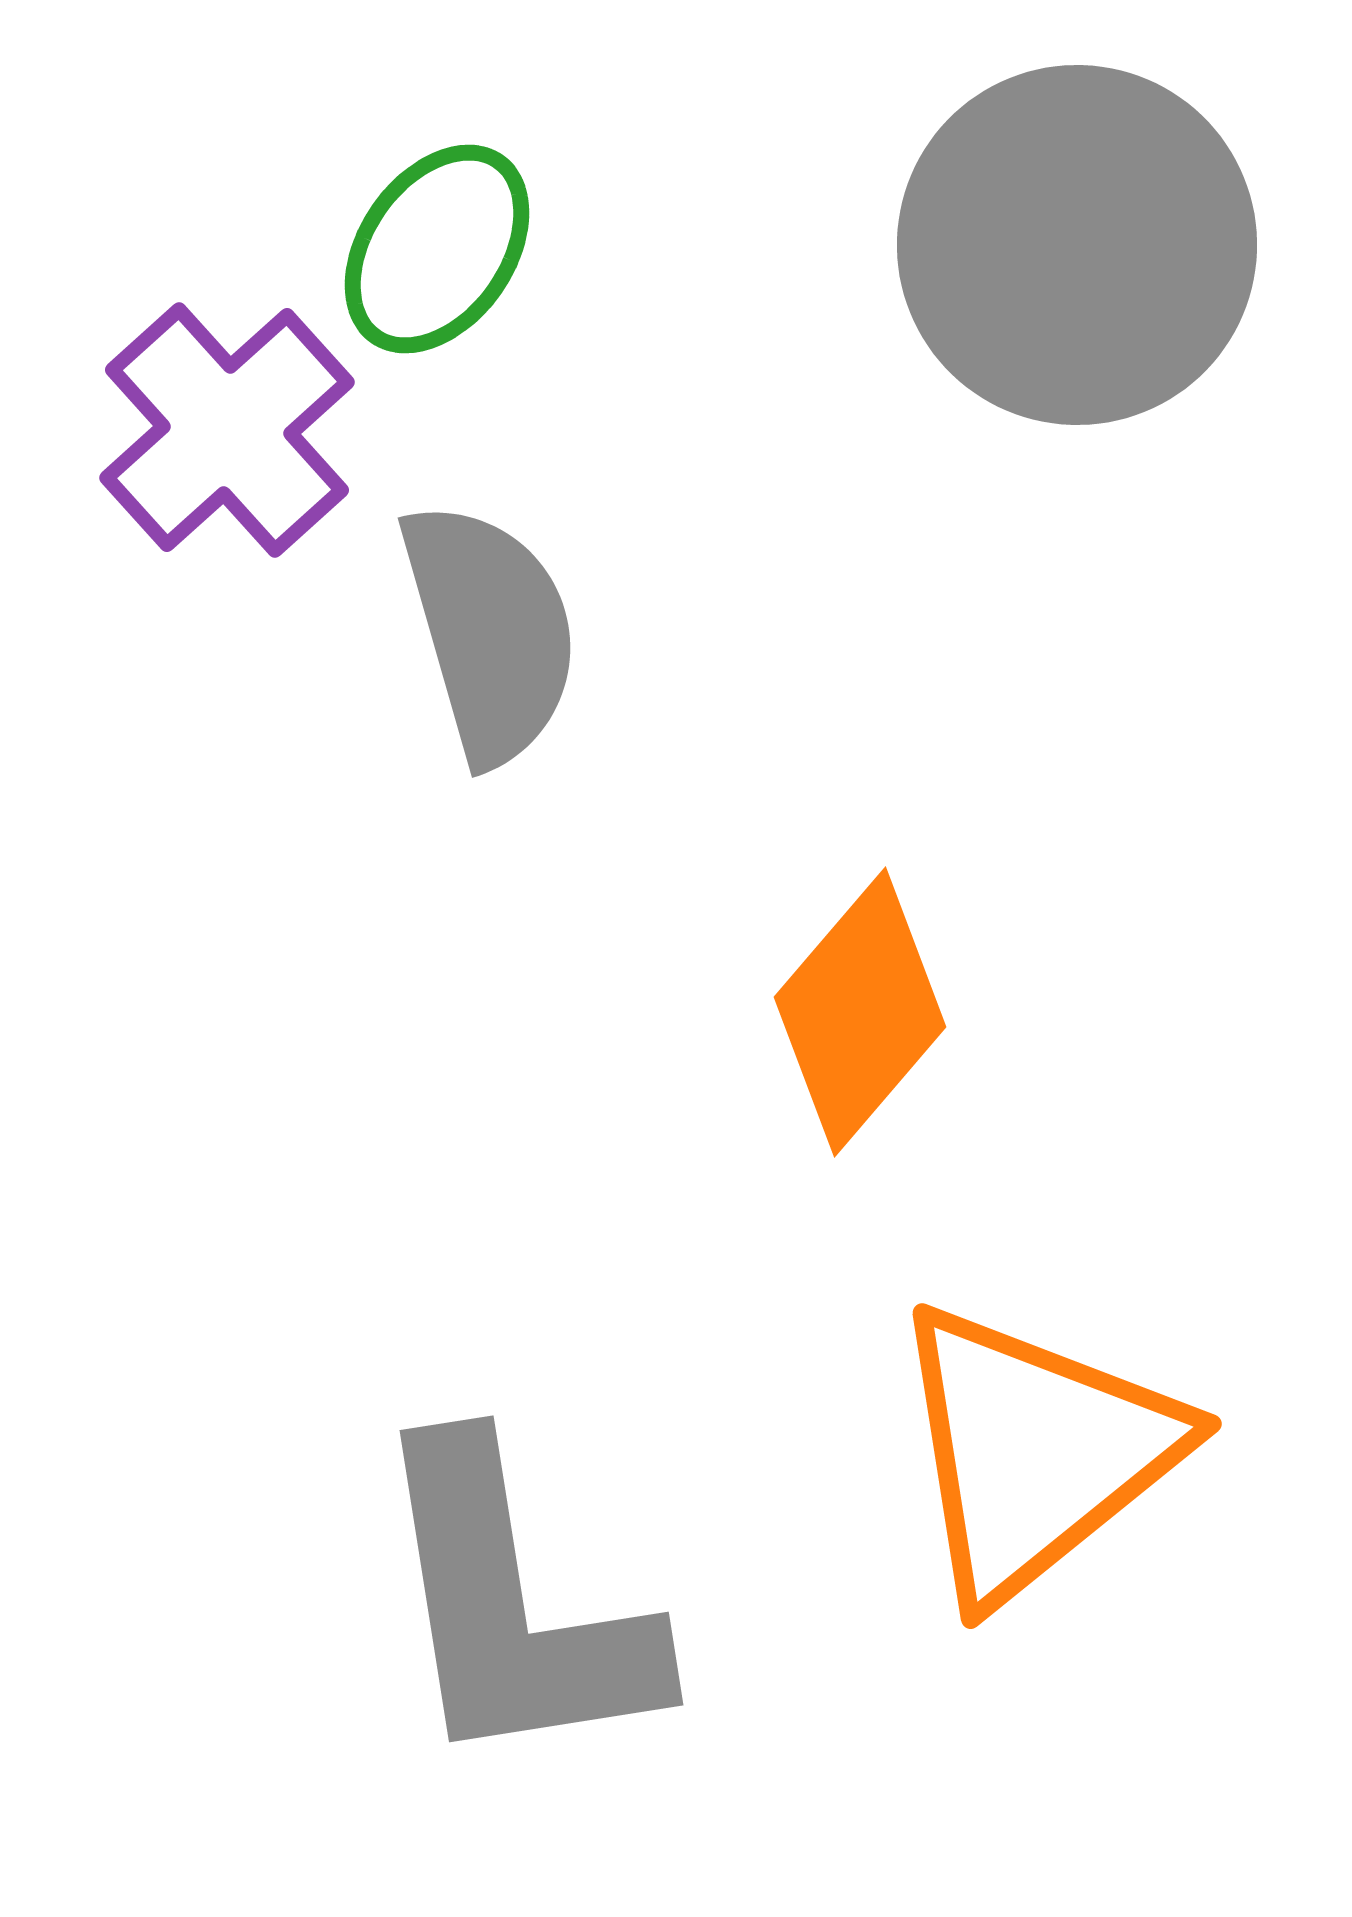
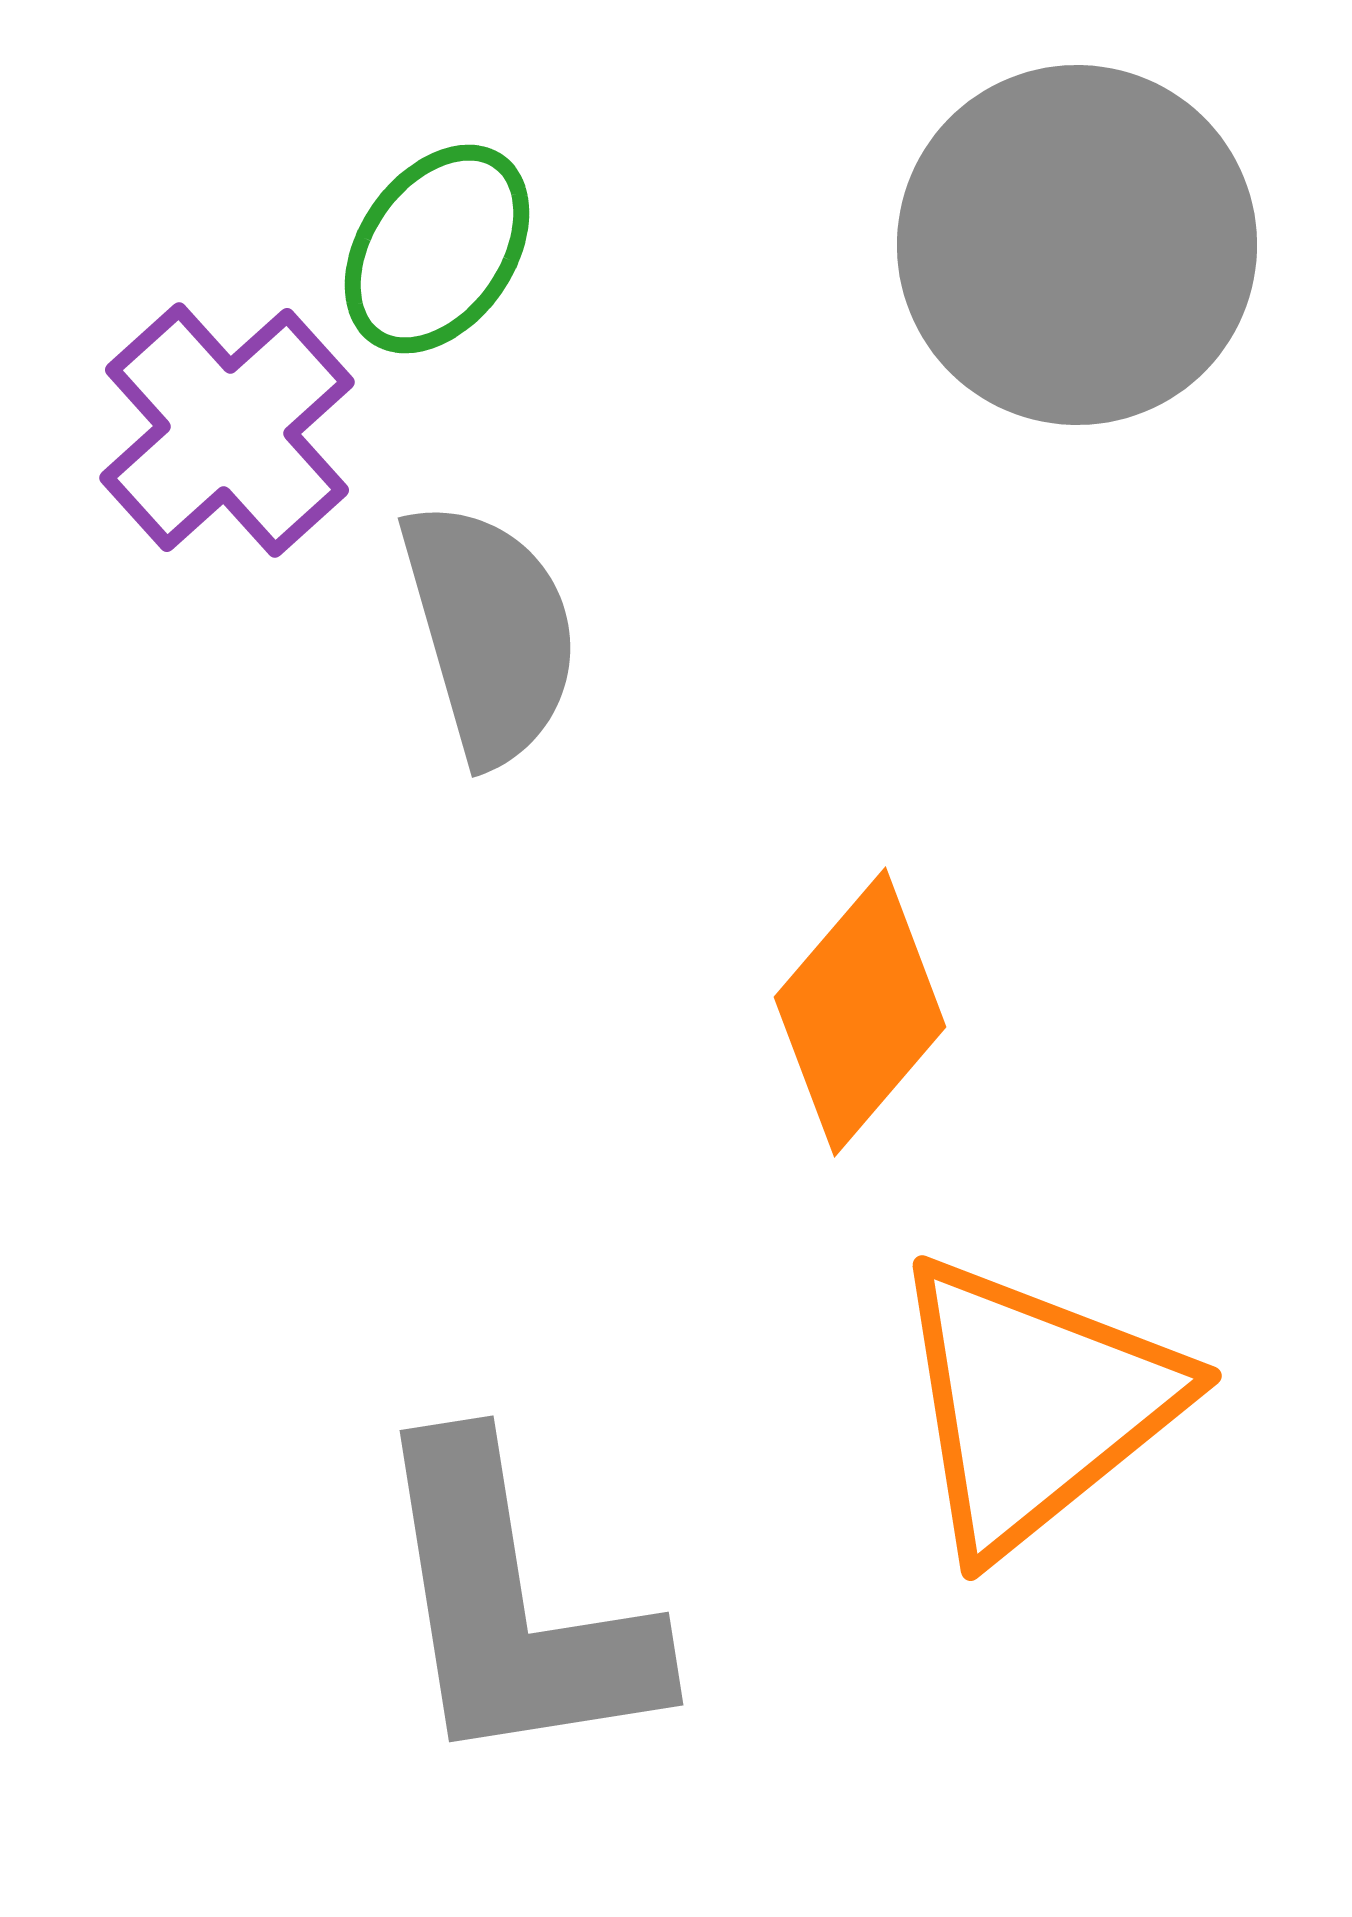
orange triangle: moved 48 px up
